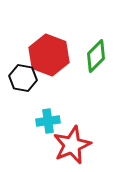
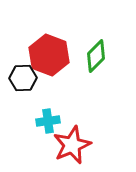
black hexagon: rotated 12 degrees counterclockwise
